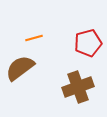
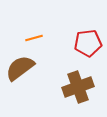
red pentagon: rotated 8 degrees clockwise
